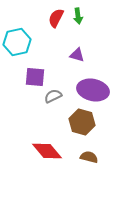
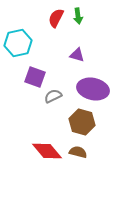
cyan hexagon: moved 1 px right, 1 px down
purple square: rotated 15 degrees clockwise
purple ellipse: moved 1 px up
brown semicircle: moved 11 px left, 5 px up
